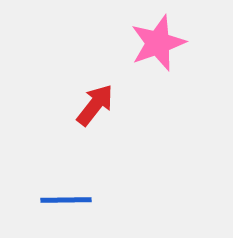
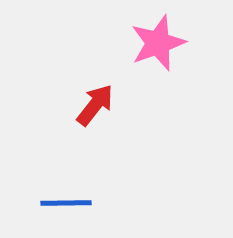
blue line: moved 3 px down
